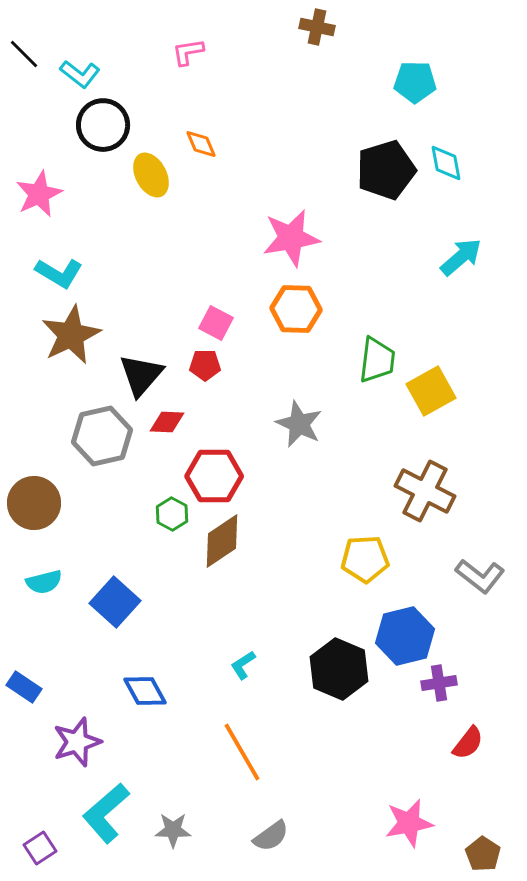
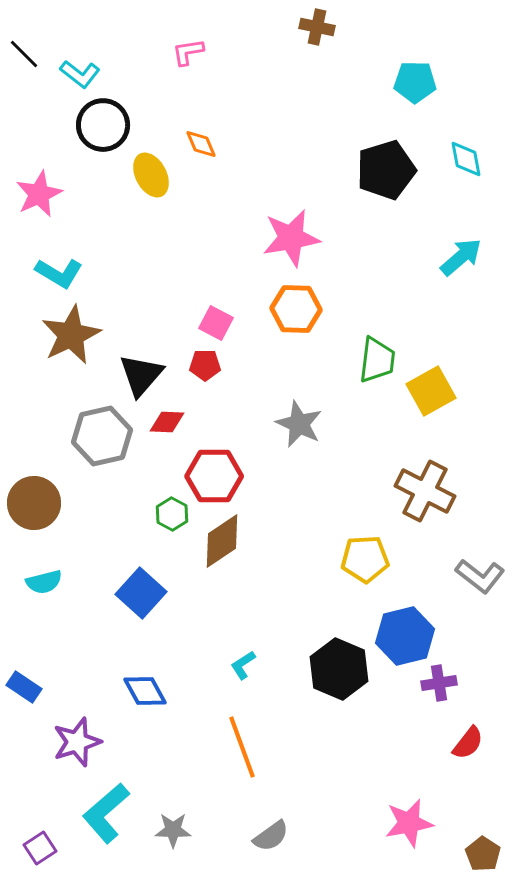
cyan diamond at (446, 163): moved 20 px right, 4 px up
blue square at (115, 602): moved 26 px right, 9 px up
orange line at (242, 752): moved 5 px up; rotated 10 degrees clockwise
